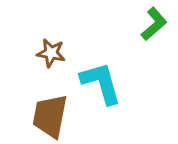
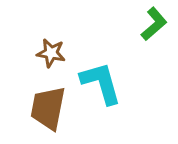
brown trapezoid: moved 2 px left, 8 px up
